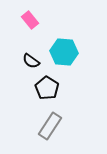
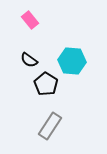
cyan hexagon: moved 8 px right, 9 px down
black semicircle: moved 2 px left, 1 px up
black pentagon: moved 1 px left, 4 px up
